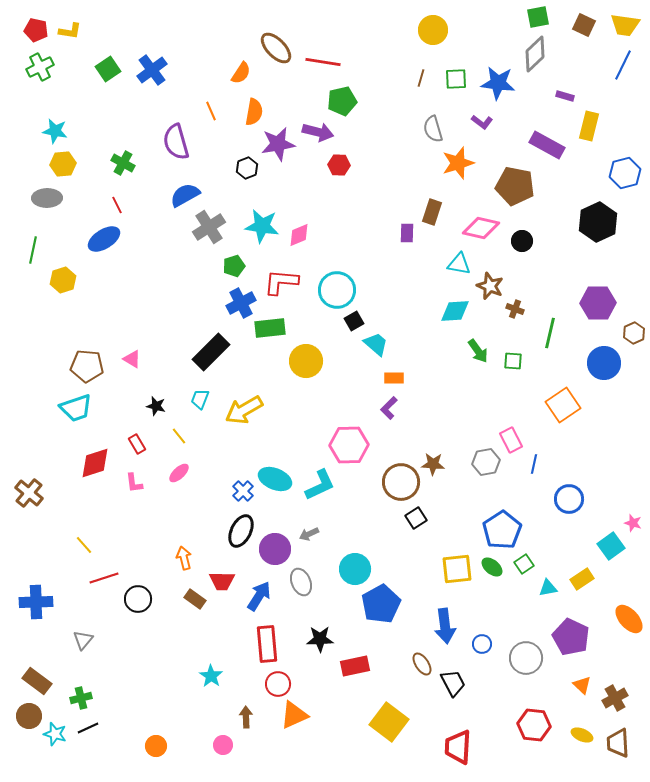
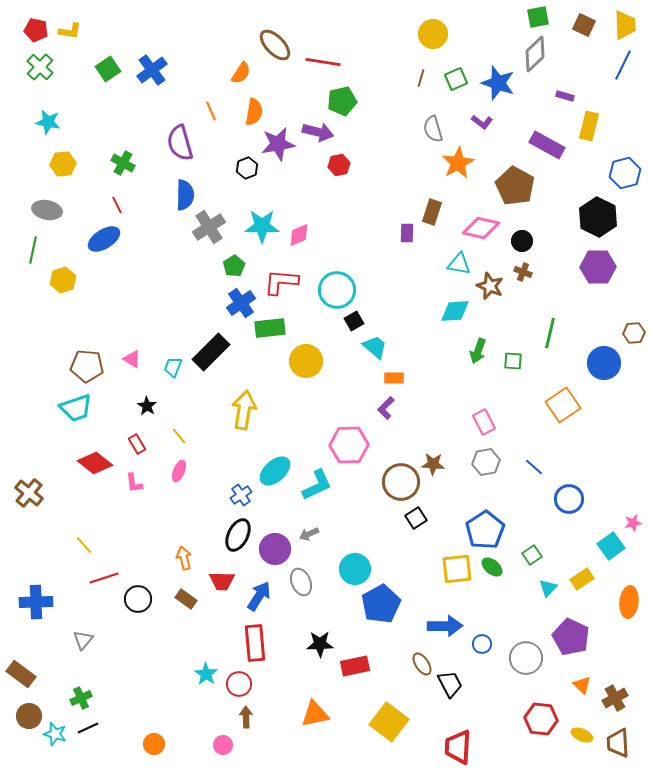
yellow trapezoid at (625, 25): rotated 100 degrees counterclockwise
yellow circle at (433, 30): moved 4 px down
brown ellipse at (276, 48): moved 1 px left, 3 px up
green cross at (40, 67): rotated 20 degrees counterclockwise
green square at (456, 79): rotated 20 degrees counterclockwise
blue star at (498, 83): rotated 12 degrees clockwise
cyan star at (55, 131): moved 7 px left, 9 px up
purple semicircle at (176, 142): moved 4 px right, 1 px down
orange star at (458, 163): rotated 12 degrees counterclockwise
red hexagon at (339, 165): rotated 15 degrees counterclockwise
brown pentagon at (515, 186): rotated 18 degrees clockwise
blue semicircle at (185, 195): rotated 120 degrees clockwise
gray ellipse at (47, 198): moved 12 px down; rotated 12 degrees clockwise
black hexagon at (598, 222): moved 5 px up; rotated 9 degrees counterclockwise
cyan star at (262, 226): rotated 8 degrees counterclockwise
green pentagon at (234, 266): rotated 15 degrees counterclockwise
blue cross at (241, 303): rotated 8 degrees counterclockwise
purple hexagon at (598, 303): moved 36 px up
brown cross at (515, 309): moved 8 px right, 37 px up
brown hexagon at (634, 333): rotated 20 degrees clockwise
cyan trapezoid at (376, 344): moved 1 px left, 3 px down
green arrow at (478, 351): rotated 55 degrees clockwise
cyan trapezoid at (200, 399): moved 27 px left, 32 px up
black star at (156, 406): moved 9 px left; rotated 18 degrees clockwise
purple L-shape at (389, 408): moved 3 px left
yellow arrow at (244, 410): rotated 129 degrees clockwise
pink rectangle at (511, 440): moved 27 px left, 18 px up
red diamond at (95, 463): rotated 56 degrees clockwise
blue line at (534, 464): moved 3 px down; rotated 60 degrees counterclockwise
pink ellipse at (179, 473): moved 2 px up; rotated 25 degrees counterclockwise
cyan ellipse at (275, 479): moved 8 px up; rotated 64 degrees counterclockwise
cyan L-shape at (320, 485): moved 3 px left
blue cross at (243, 491): moved 2 px left, 4 px down; rotated 10 degrees clockwise
pink star at (633, 523): rotated 30 degrees counterclockwise
blue pentagon at (502, 530): moved 17 px left
black ellipse at (241, 531): moved 3 px left, 4 px down
green square at (524, 564): moved 8 px right, 9 px up
cyan triangle at (548, 588): rotated 36 degrees counterclockwise
brown rectangle at (195, 599): moved 9 px left
orange ellipse at (629, 619): moved 17 px up; rotated 48 degrees clockwise
blue arrow at (445, 626): rotated 84 degrees counterclockwise
black star at (320, 639): moved 5 px down
red rectangle at (267, 644): moved 12 px left, 1 px up
cyan star at (211, 676): moved 5 px left, 2 px up
brown rectangle at (37, 681): moved 16 px left, 7 px up
black trapezoid at (453, 683): moved 3 px left, 1 px down
red circle at (278, 684): moved 39 px left
green cross at (81, 698): rotated 10 degrees counterclockwise
orange triangle at (294, 715): moved 21 px right, 1 px up; rotated 12 degrees clockwise
red hexagon at (534, 725): moved 7 px right, 6 px up
orange circle at (156, 746): moved 2 px left, 2 px up
